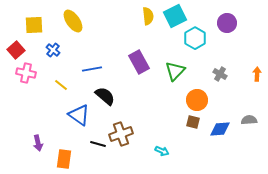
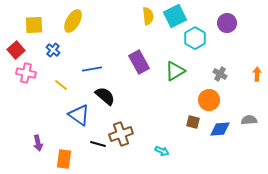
yellow ellipse: rotated 65 degrees clockwise
green triangle: rotated 15 degrees clockwise
orange circle: moved 12 px right
